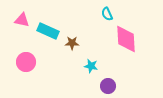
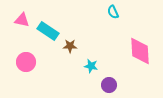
cyan semicircle: moved 6 px right, 2 px up
cyan rectangle: rotated 10 degrees clockwise
pink diamond: moved 14 px right, 12 px down
brown star: moved 2 px left, 3 px down
purple circle: moved 1 px right, 1 px up
